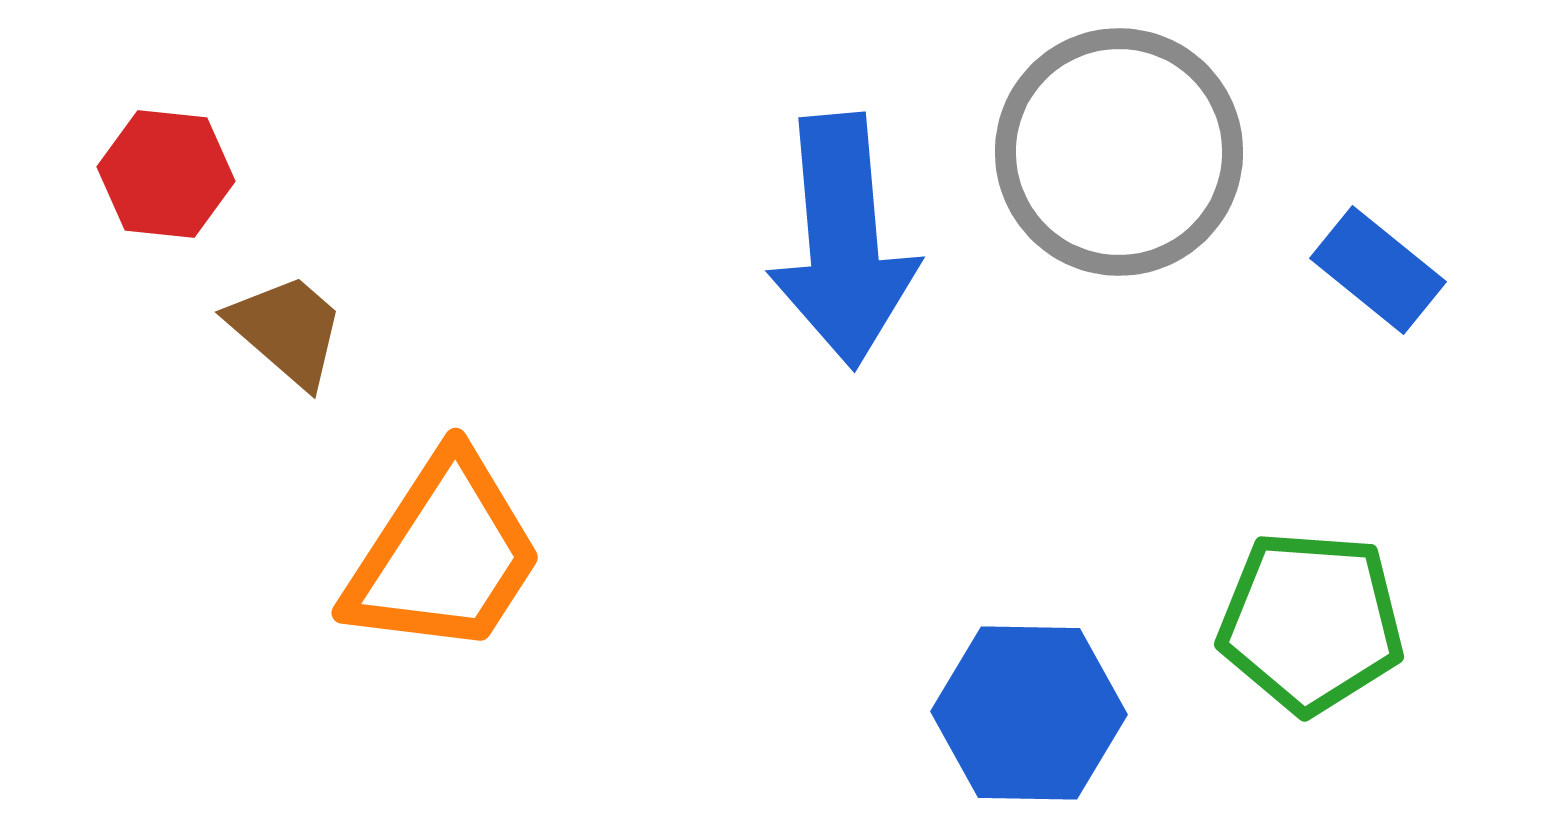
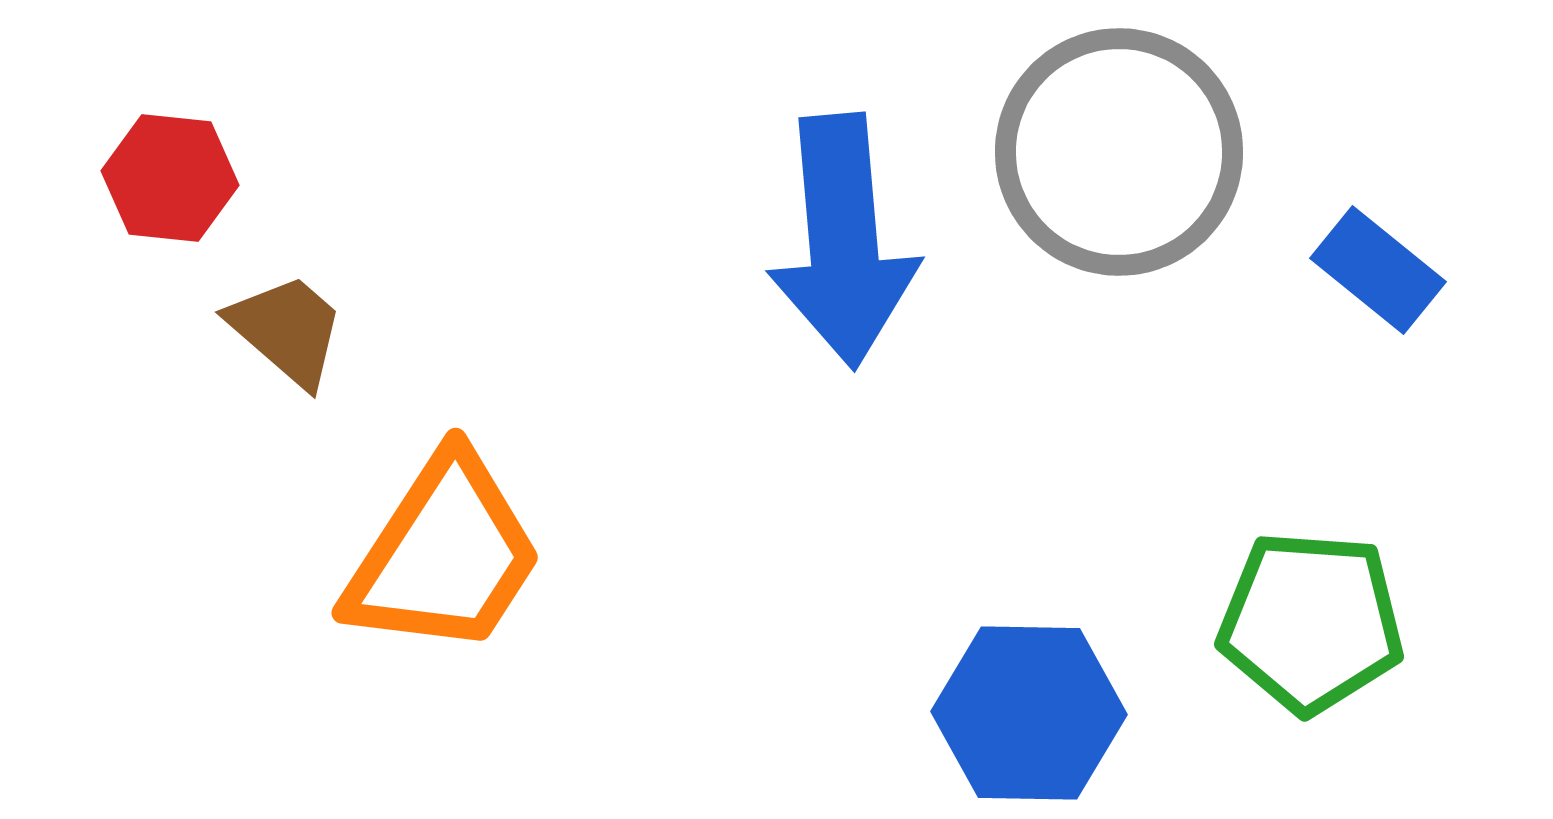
red hexagon: moved 4 px right, 4 px down
